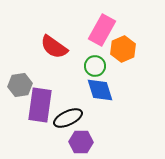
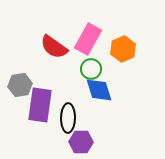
pink rectangle: moved 14 px left, 9 px down
green circle: moved 4 px left, 3 px down
blue diamond: moved 1 px left
black ellipse: rotated 64 degrees counterclockwise
